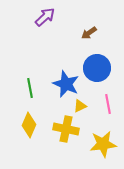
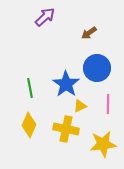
blue star: rotated 12 degrees clockwise
pink line: rotated 12 degrees clockwise
